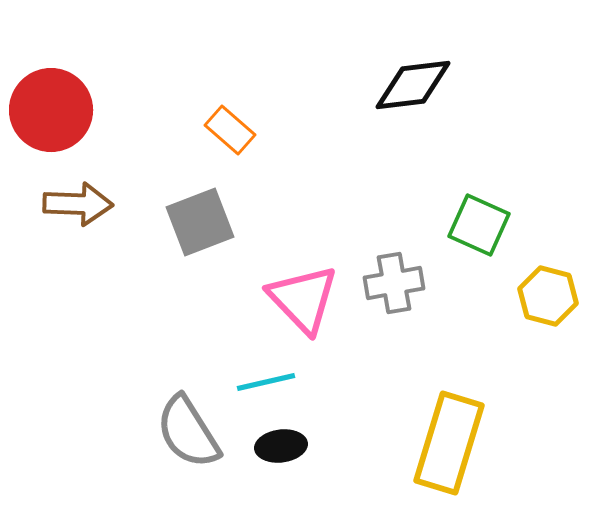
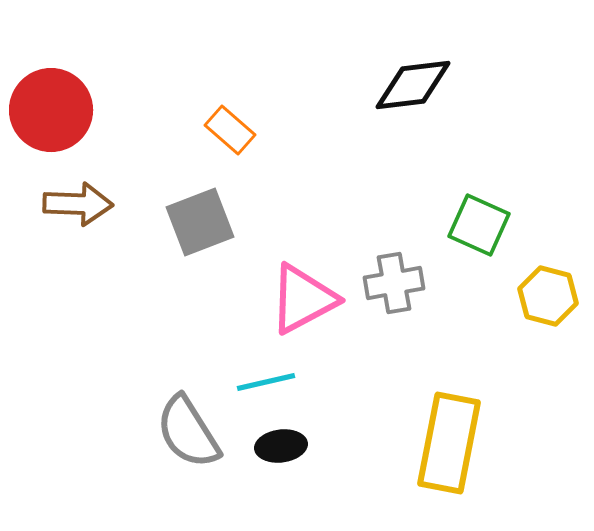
pink triangle: rotated 46 degrees clockwise
yellow rectangle: rotated 6 degrees counterclockwise
